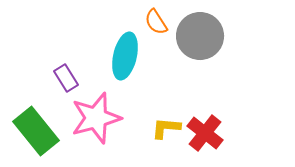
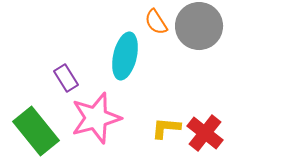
gray circle: moved 1 px left, 10 px up
